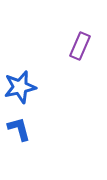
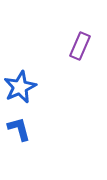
blue star: rotated 12 degrees counterclockwise
